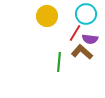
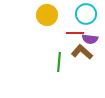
yellow circle: moved 1 px up
red line: rotated 60 degrees clockwise
